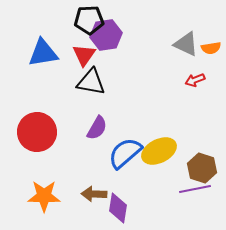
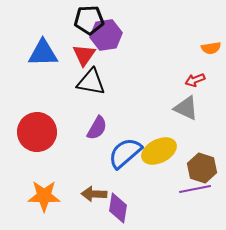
gray triangle: moved 64 px down
blue triangle: rotated 8 degrees clockwise
